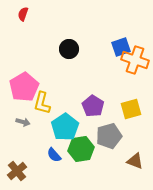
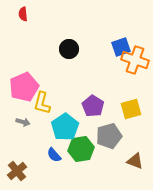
red semicircle: rotated 24 degrees counterclockwise
pink pentagon: rotated 8 degrees clockwise
